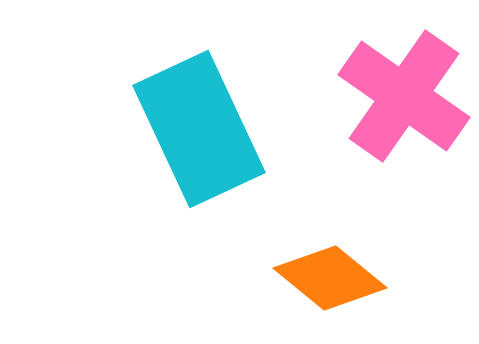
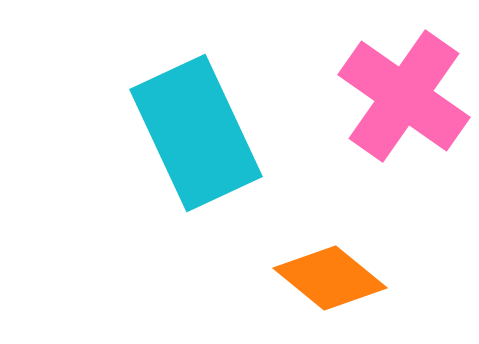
cyan rectangle: moved 3 px left, 4 px down
